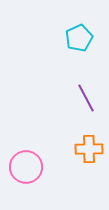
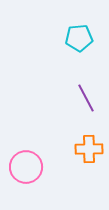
cyan pentagon: rotated 20 degrees clockwise
